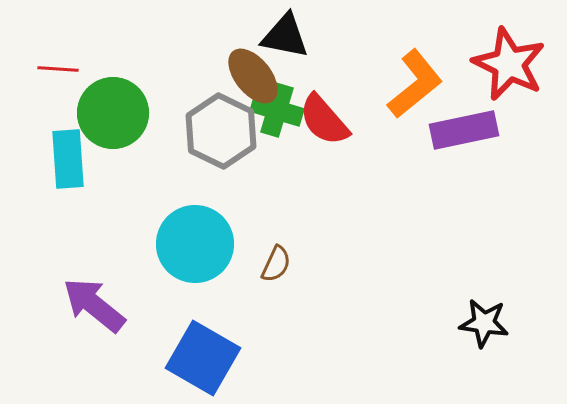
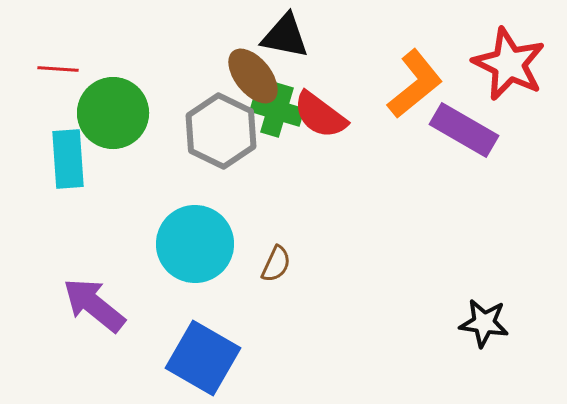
red semicircle: moved 4 px left, 5 px up; rotated 12 degrees counterclockwise
purple rectangle: rotated 42 degrees clockwise
